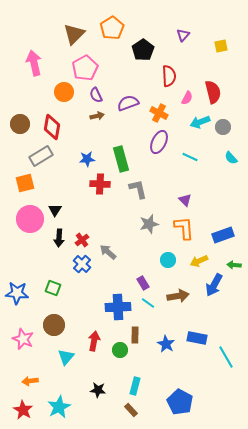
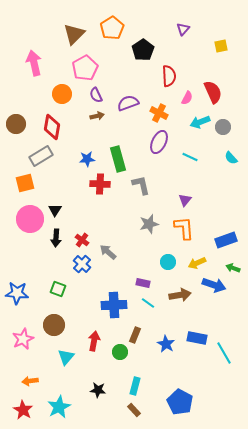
purple triangle at (183, 35): moved 6 px up
orange circle at (64, 92): moved 2 px left, 2 px down
red semicircle at (213, 92): rotated 10 degrees counterclockwise
brown circle at (20, 124): moved 4 px left
green rectangle at (121, 159): moved 3 px left
gray L-shape at (138, 189): moved 3 px right, 4 px up
purple triangle at (185, 200): rotated 24 degrees clockwise
blue rectangle at (223, 235): moved 3 px right, 5 px down
black arrow at (59, 238): moved 3 px left
red cross at (82, 240): rotated 16 degrees counterclockwise
cyan circle at (168, 260): moved 2 px down
yellow arrow at (199, 261): moved 2 px left, 2 px down
green arrow at (234, 265): moved 1 px left, 3 px down; rotated 16 degrees clockwise
purple rectangle at (143, 283): rotated 48 degrees counterclockwise
blue arrow at (214, 285): rotated 100 degrees counterclockwise
green square at (53, 288): moved 5 px right, 1 px down
brown arrow at (178, 296): moved 2 px right, 1 px up
blue cross at (118, 307): moved 4 px left, 2 px up
brown rectangle at (135, 335): rotated 21 degrees clockwise
pink star at (23, 339): rotated 25 degrees clockwise
green circle at (120, 350): moved 2 px down
cyan line at (226, 357): moved 2 px left, 4 px up
brown rectangle at (131, 410): moved 3 px right
